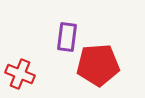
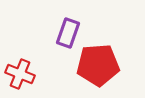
purple rectangle: moved 1 px right, 4 px up; rotated 12 degrees clockwise
